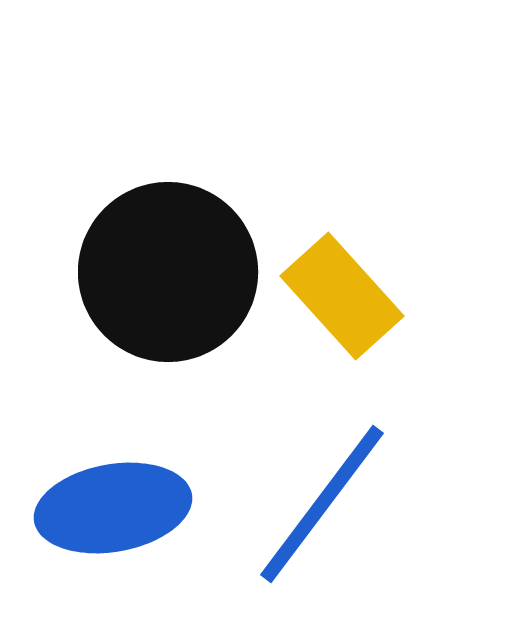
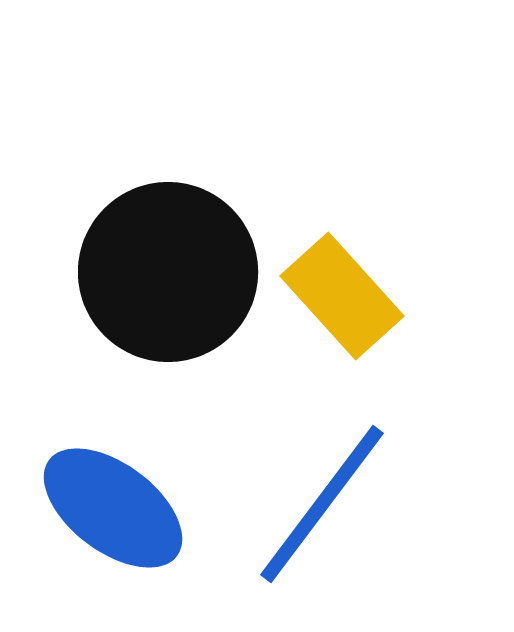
blue ellipse: rotated 47 degrees clockwise
